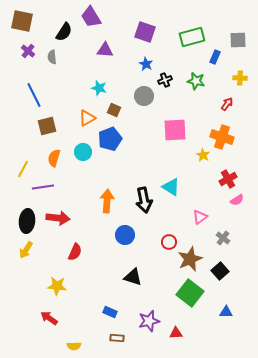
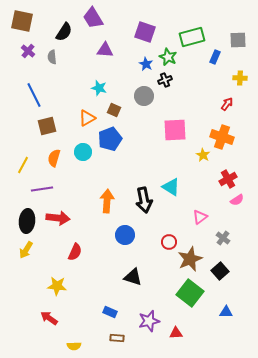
purple trapezoid at (91, 17): moved 2 px right, 1 px down
green star at (196, 81): moved 28 px left, 24 px up; rotated 12 degrees clockwise
yellow line at (23, 169): moved 4 px up
purple line at (43, 187): moved 1 px left, 2 px down
